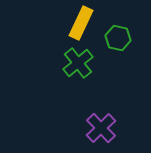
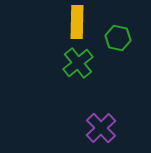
yellow rectangle: moved 4 px left, 1 px up; rotated 24 degrees counterclockwise
